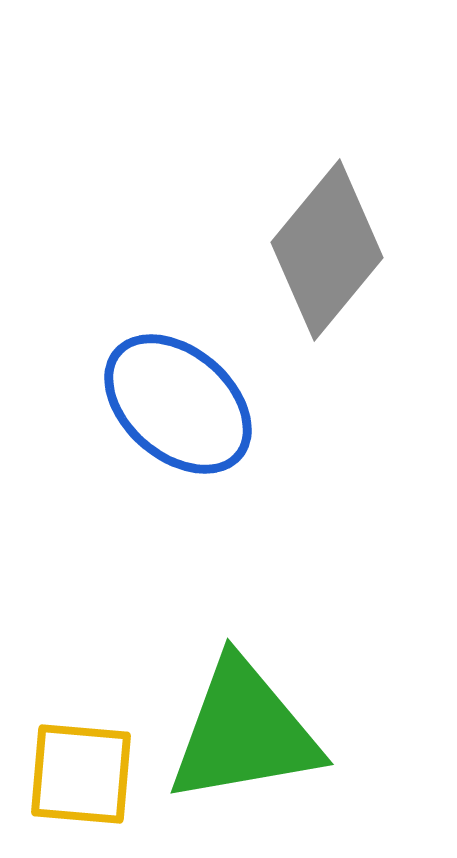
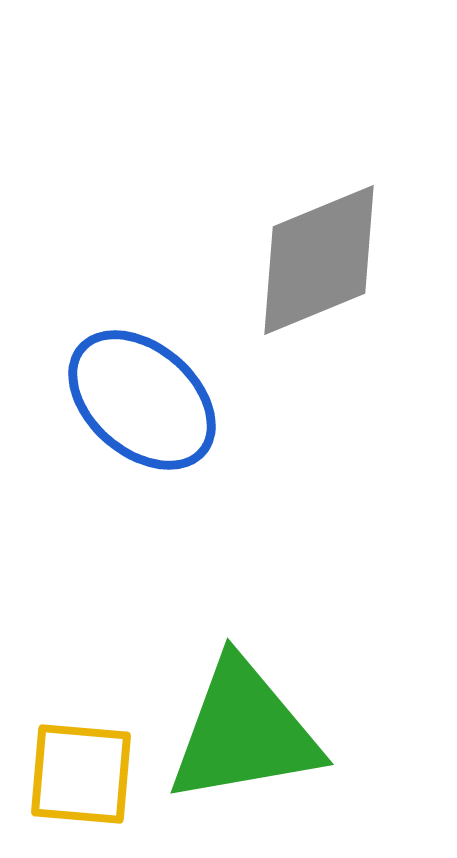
gray diamond: moved 8 px left, 10 px down; rotated 28 degrees clockwise
blue ellipse: moved 36 px left, 4 px up
